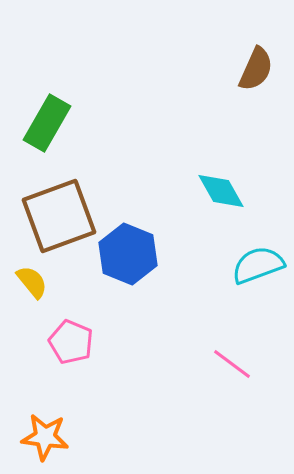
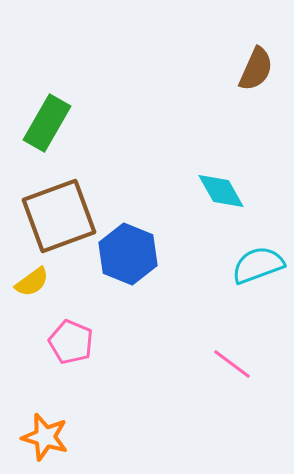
yellow semicircle: rotated 93 degrees clockwise
orange star: rotated 9 degrees clockwise
